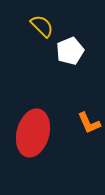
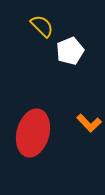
orange L-shape: rotated 20 degrees counterclockwise
